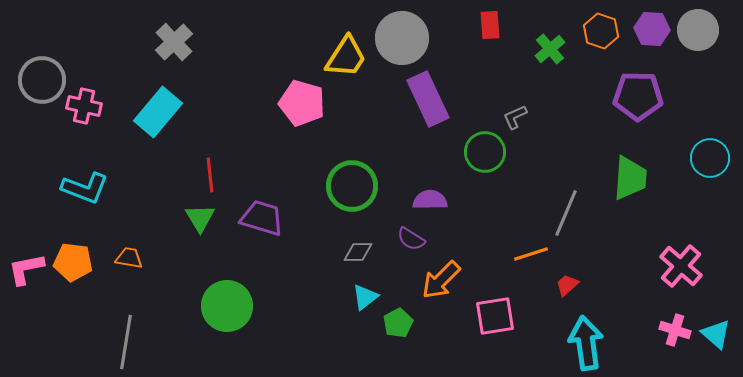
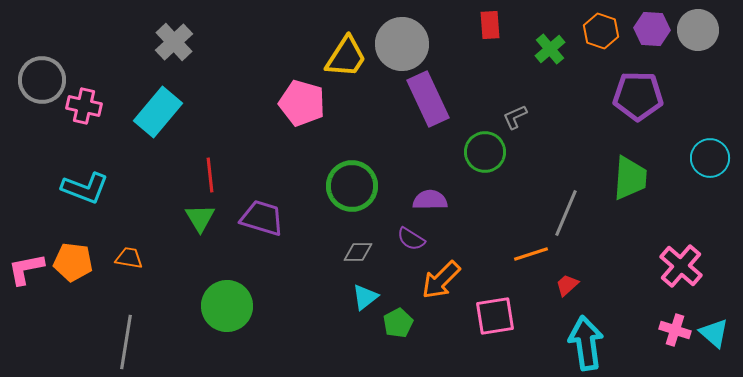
gray circle at (402, 38): moved 6 px down
cyan triangle at (716, 334): moved 2 px left, 1 px up
